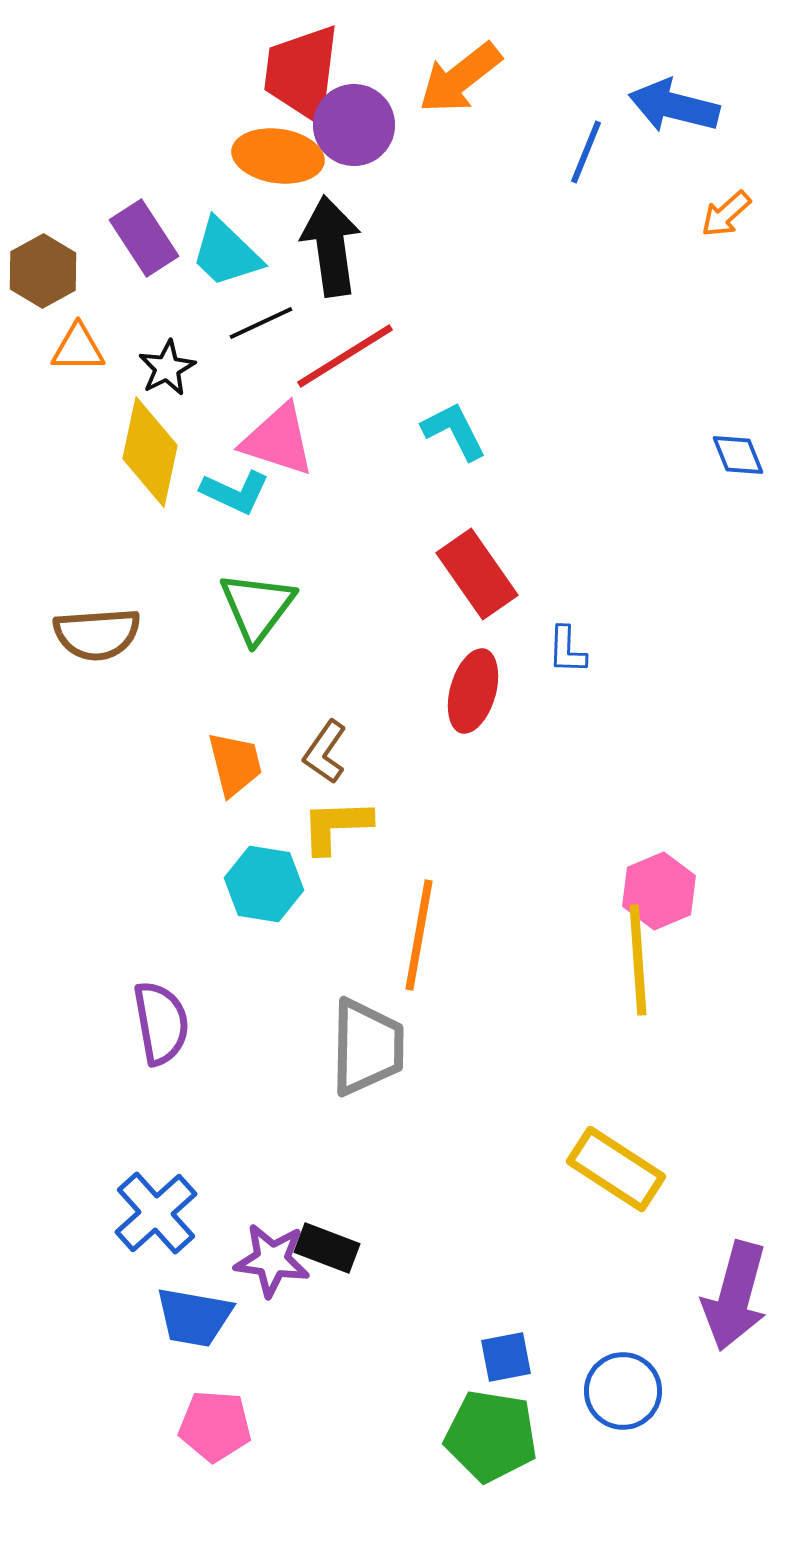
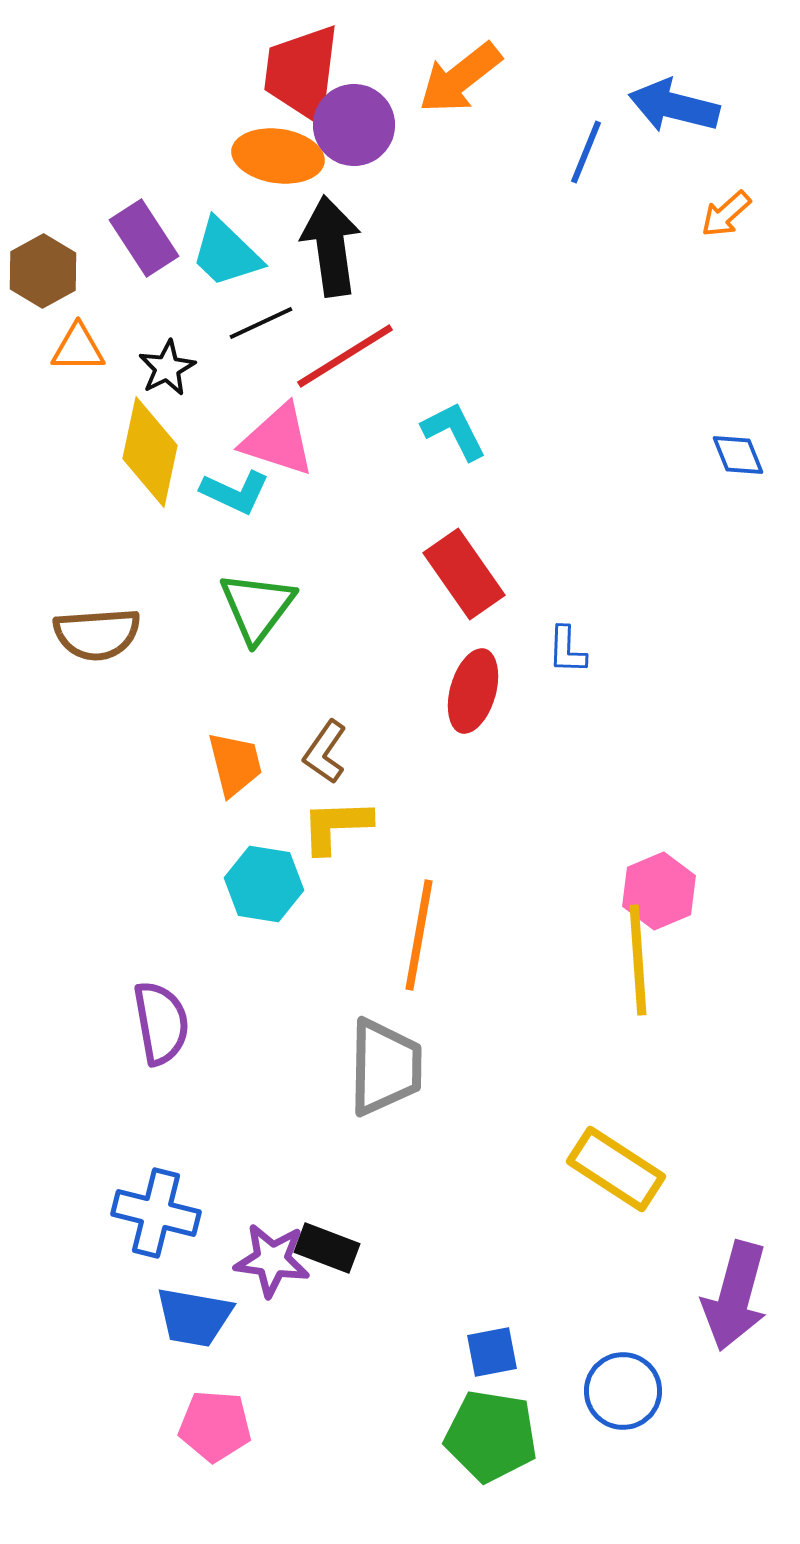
red rectangle at (477, 574): moved 13 px left
gray trapezoid at (367, 1047): moved 18 px right, 20 px down
blue cross at (156, 1213): rotated 34 degrees counterclockwise
blue square at (506, 1357): moved 14 px left, 5 px up
